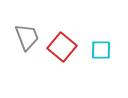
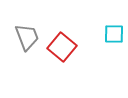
cyan square: moved 13 px right, 16 px up
